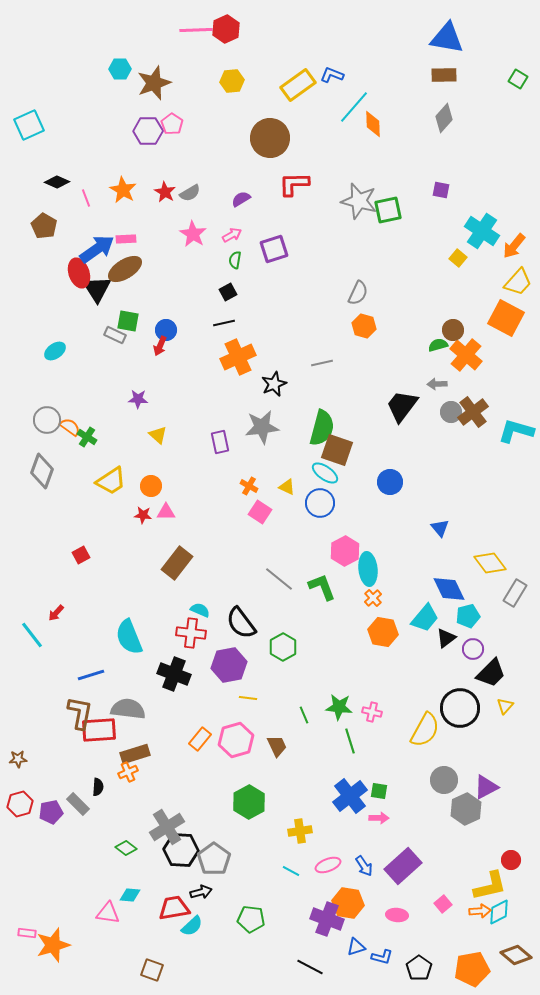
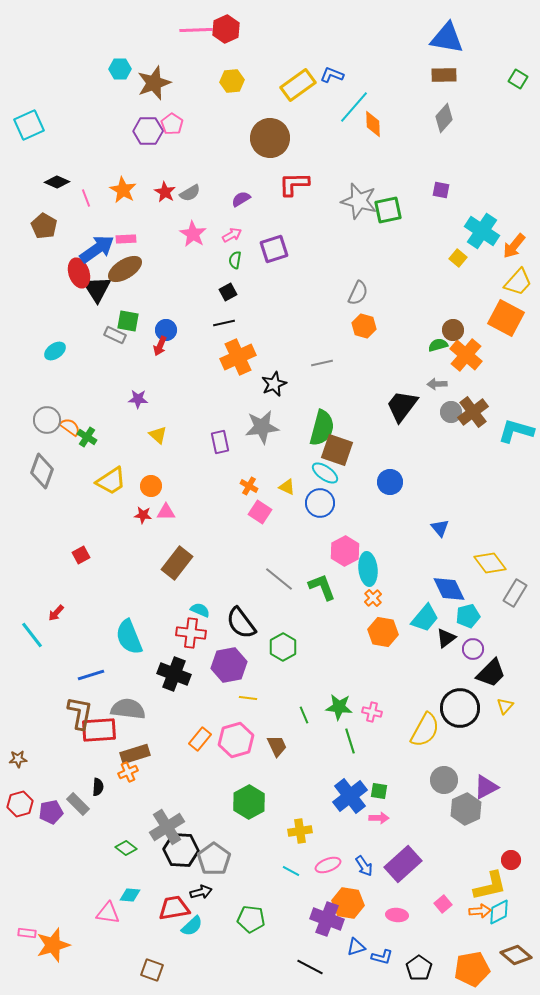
purple rectangle at (403, 866): moved 2 px up
